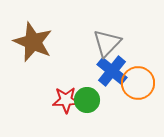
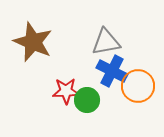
gray triangle: moved 1 px left, 1 px up; rotated 36 degrees clockwise
blue cross: rotated 12 degrees counterclockwise
orange circle: moved 3 px down
red star: moved 9 px up
